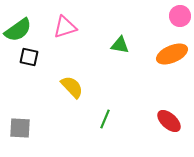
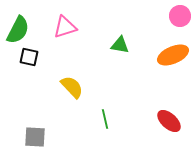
green semicircle: rotated 28 degrees counterclockwise
orange ellipse: moved 1 px right, 1 px down
green line: rotated 36 degrees counterclockwise
gray square: moved 15 px right, 9 px down
